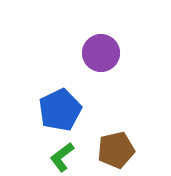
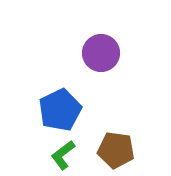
brown pentagon: rotated 21 degrees clockwise
green L-shape: moved 1 px right, 2 px up
